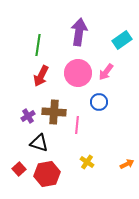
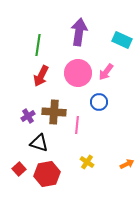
cyan rectangle: rotated 60 degrees clockwise
